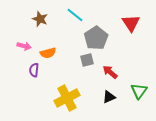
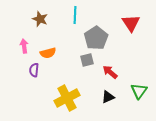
cyan line: rotated 54 degrees clockwise
pink arrow: rotated 112 degrees counterclockwise
black triangle: moved 1 px left
